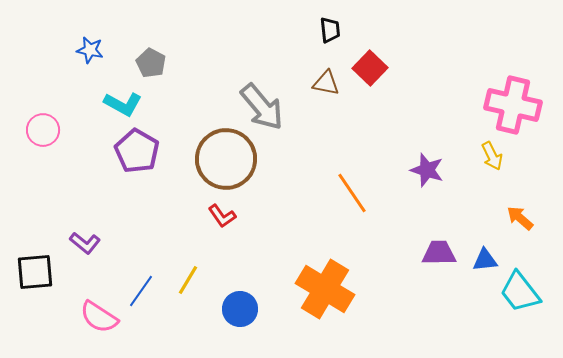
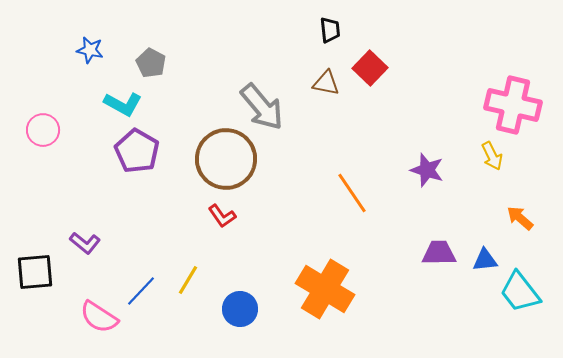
blue line: rotated 8 degrees clockwise
